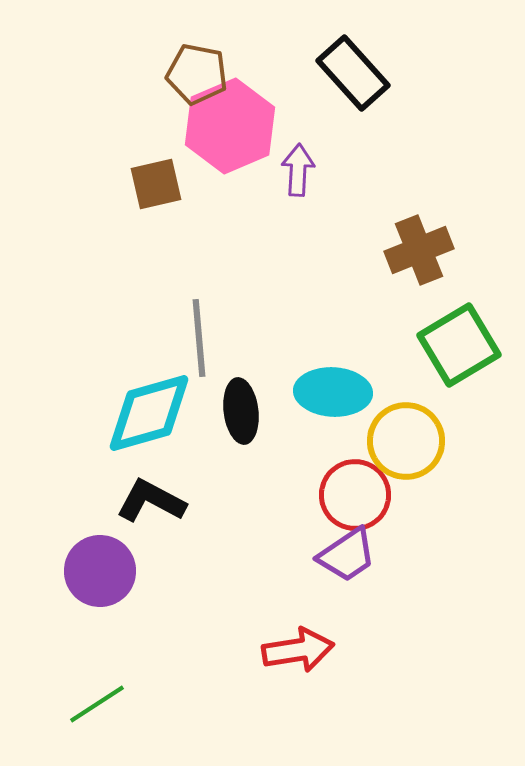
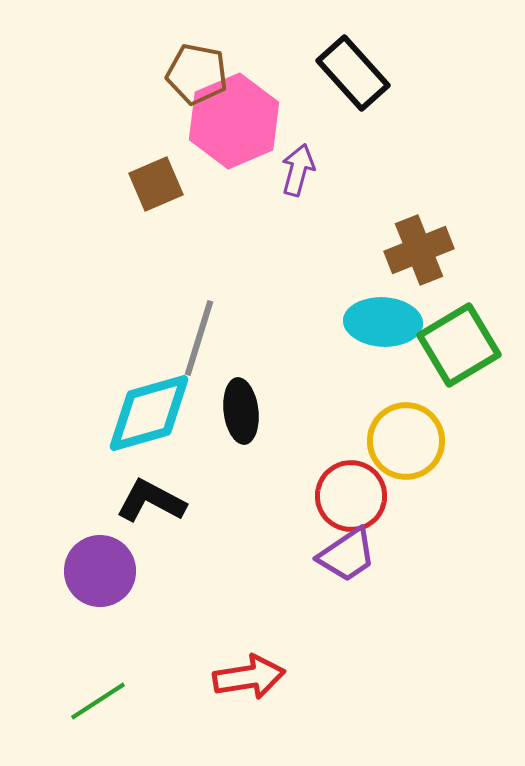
pink hexagon: moved 4 px right, 5 px up
purple arrow: rotated 12 degrees clockwise
brown square: rotated 10 degrees counterclockwise
gray line: rotated 22 degrees clockwise
cyan ellipse: moved 50 px right, 70 px up
red circle: moved 4 px left, 1 px down
red arrow: moved 49 px left, 27 px down
green line: moved 1 px right, 3 px up
